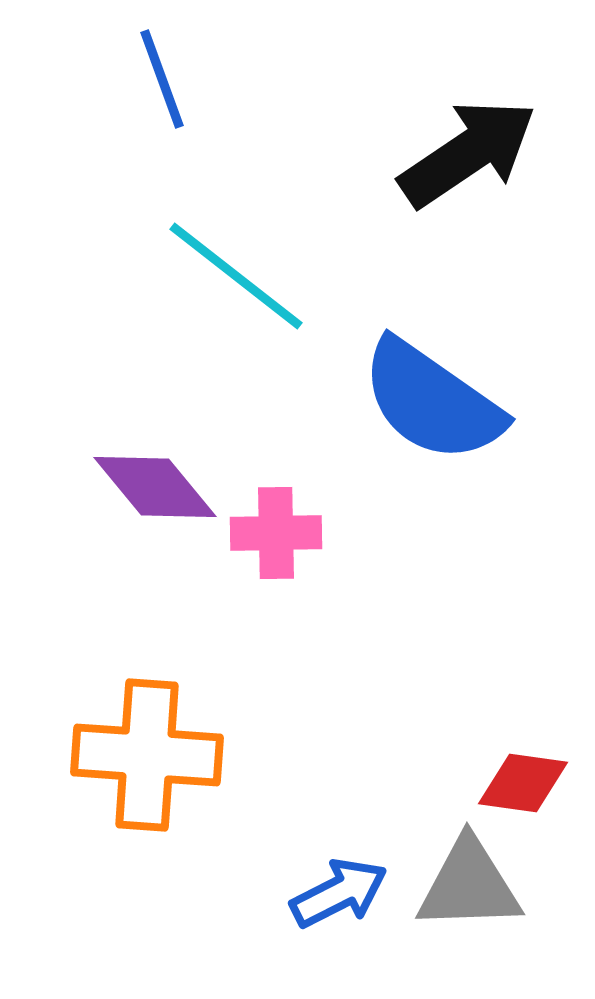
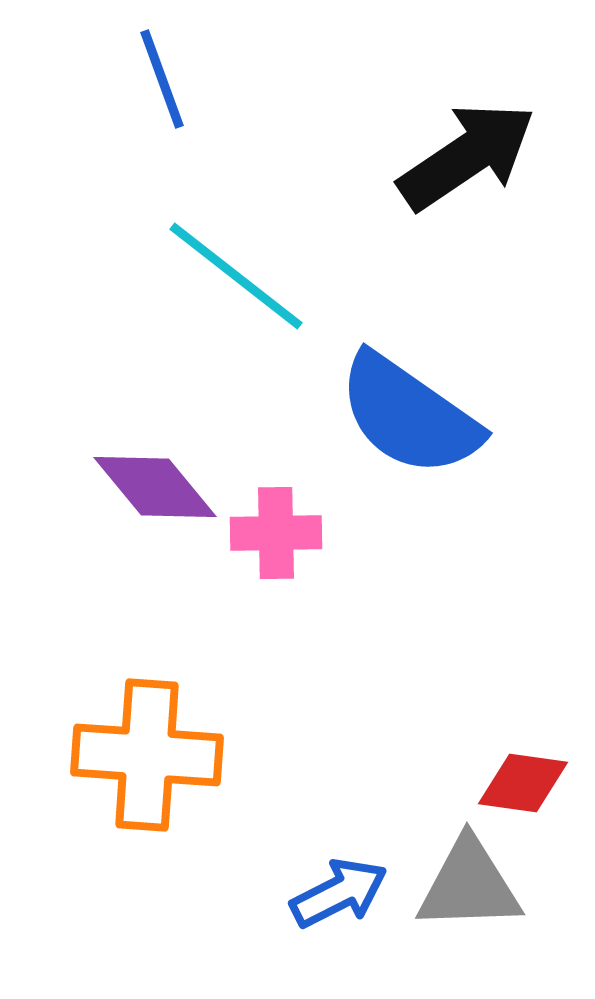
black arrow: moved 1 px left, 3 px down
blue semicircle: moved 23 px left, 14 px down
